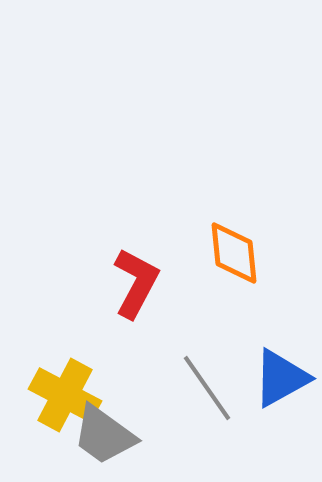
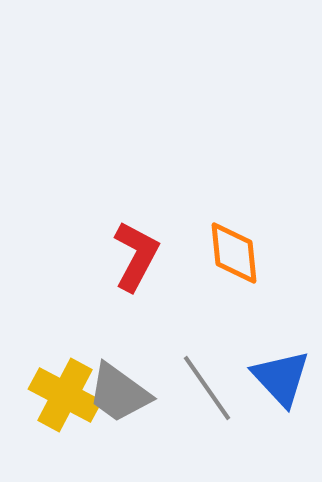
red L-shape: moved 27 px up
blue triangle: rotated 44 degrees counterclockwise
gray trapezoid: moved 15 px right, 42 px up
